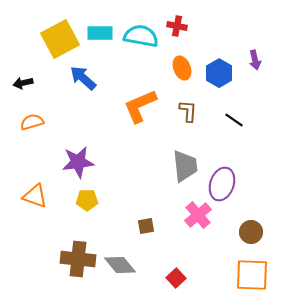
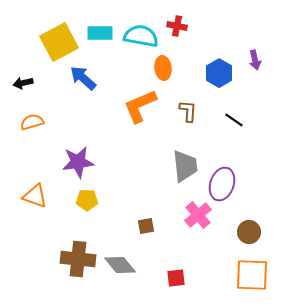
yellow square: moved 1 px left, 3 px down
orange ellipse: moved 19 px left; rotated 15 degrees clockwise
brown circle: moved 2 px left
red square: rotated 36 degrees clockwise
